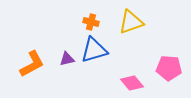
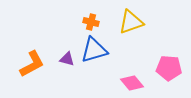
purple triangle: rotated 28 degrees clockwise
